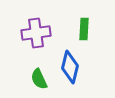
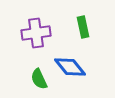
green rectangle: moved 1 px left, 2 px up; rotated 15 degrees counterclockwise
blue diamond: rotated 52 degrees counterclockwise
